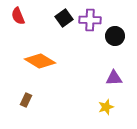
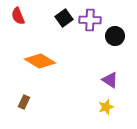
purple triangle: moved 4 px left, 2 px down; rotated 36 degrees clockwise
brown rectangle: moved 2 px left, 2 px down
